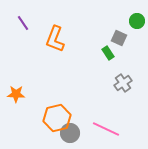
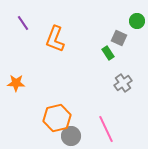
orange star: moved 11 px up
pink line: rotated 40 degrees clockwise
gray circle: moved 1 px right, 3 px down
